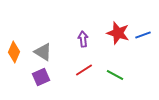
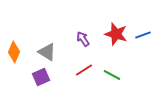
red star: moved 2 px left, 1 px down
purple arrow: rotated 28 degrees counterclockwise
gray triangle: moved 4 px right
green line: moved 3 px left
